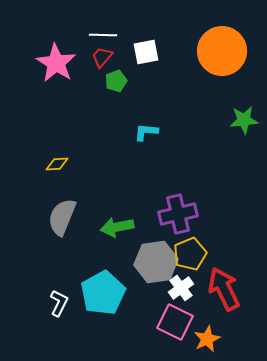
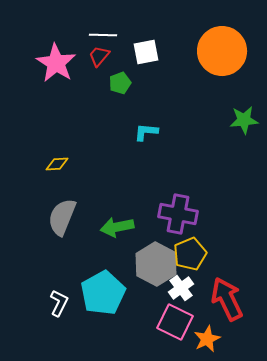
red trapezoid: moved 3 px left, 1 px up
green pentagon: moved 4 px right, 2 px down
purple cross: rotated 24 degrees clockwise
gray hexagon: moved 2 px down; rotated 24 degrees counterclockwise
red arrow: moved 3 px right, 10 px down
